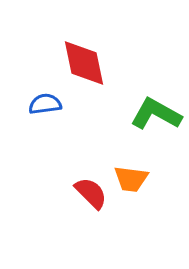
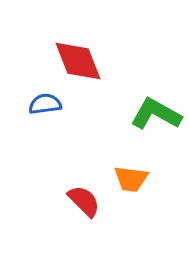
red diamond: moved 6 px left, 2 px up; rotated 10 degrees counterclockwise
red semicircle: moved 7 px left, 8 px down
